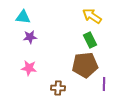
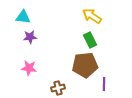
brown cross: rotated 16 degrees counterclockwise
